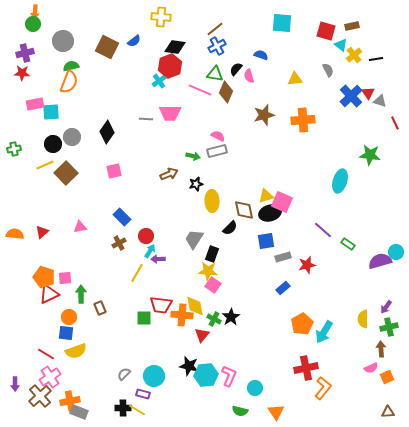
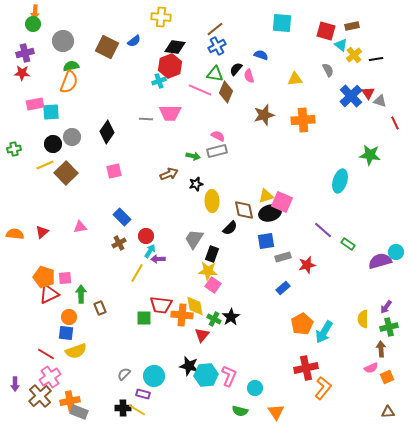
cyan cross at (159, 81): rotated 16 degrees clockwise
